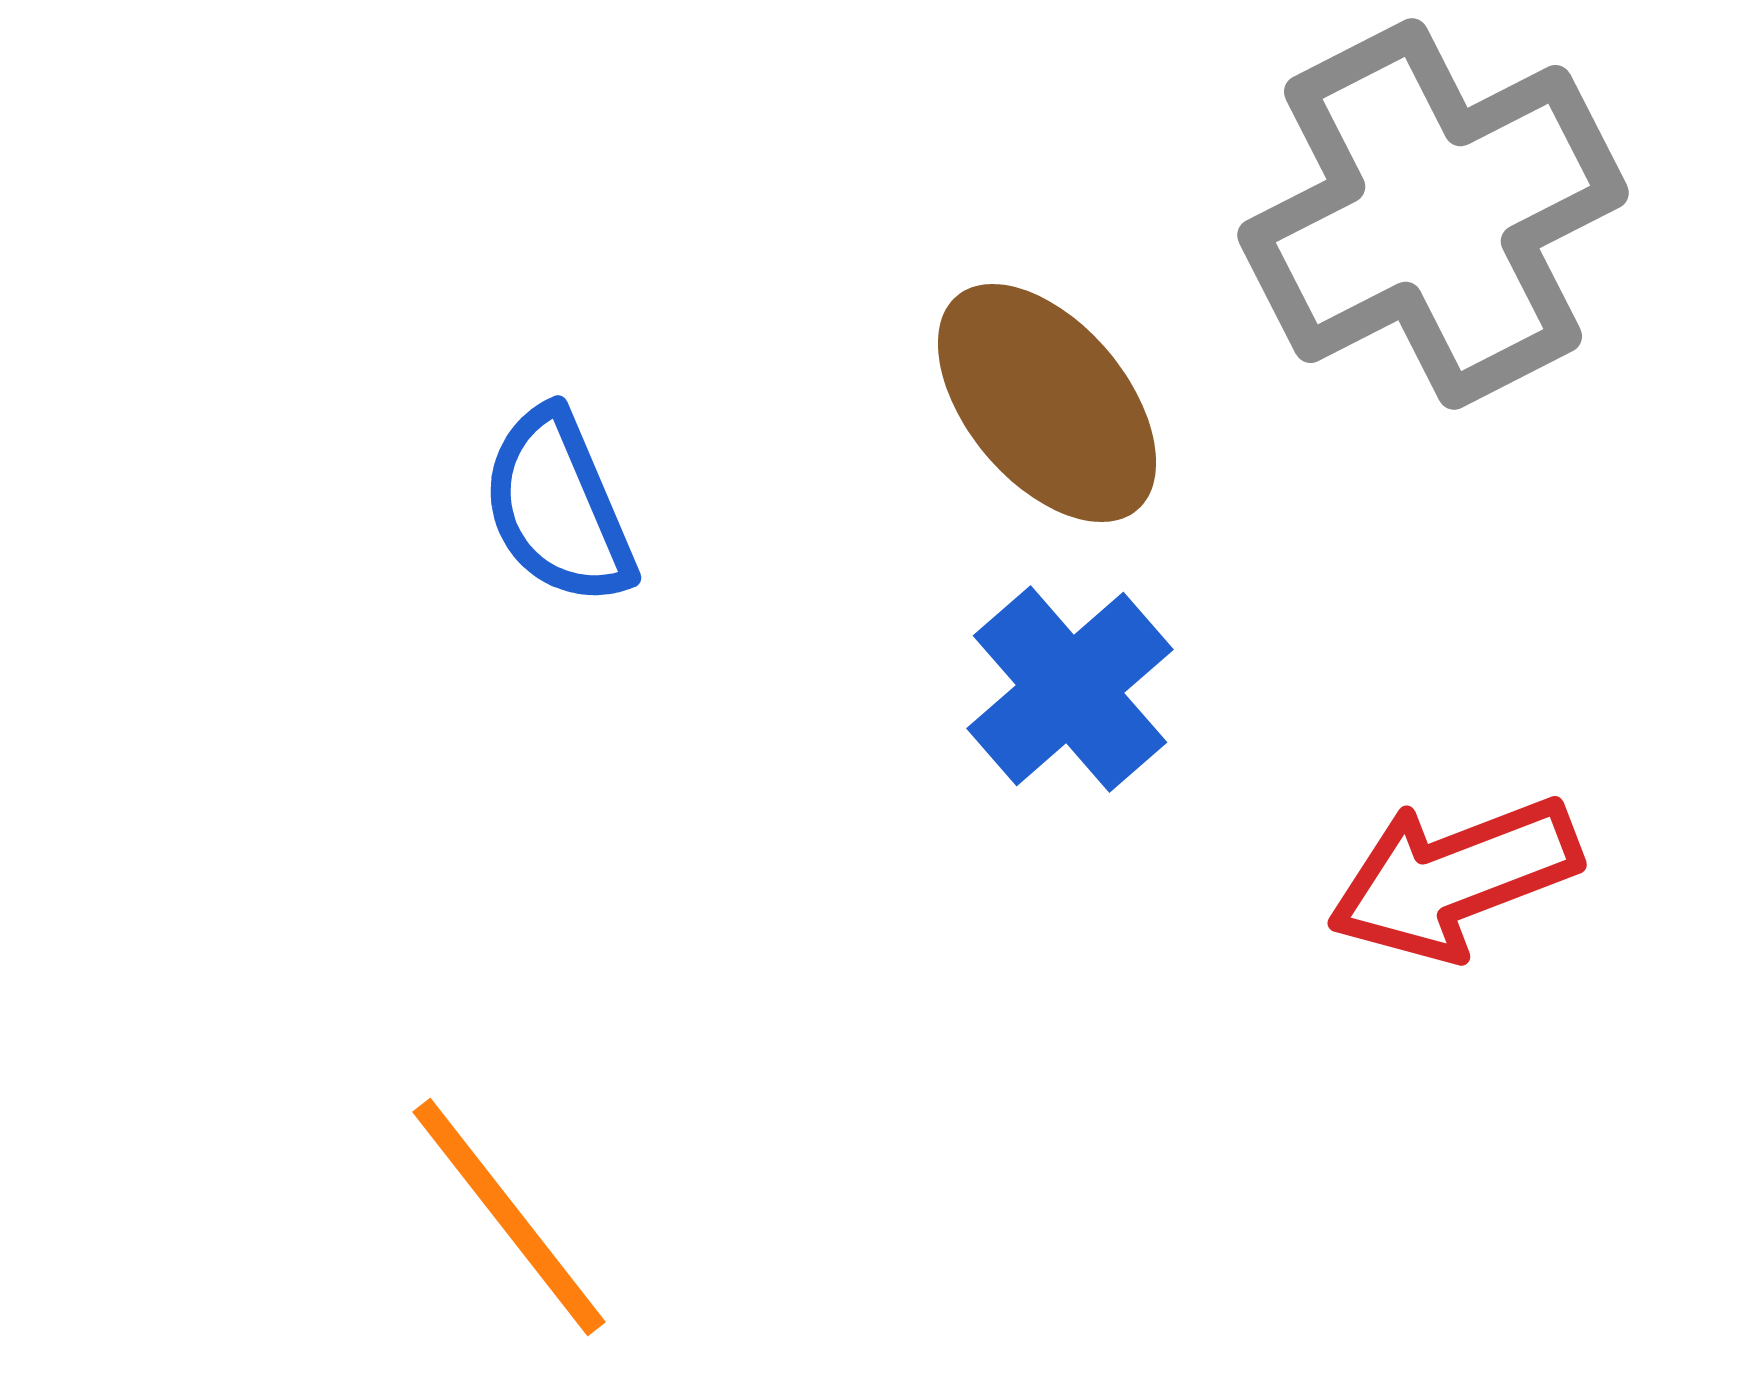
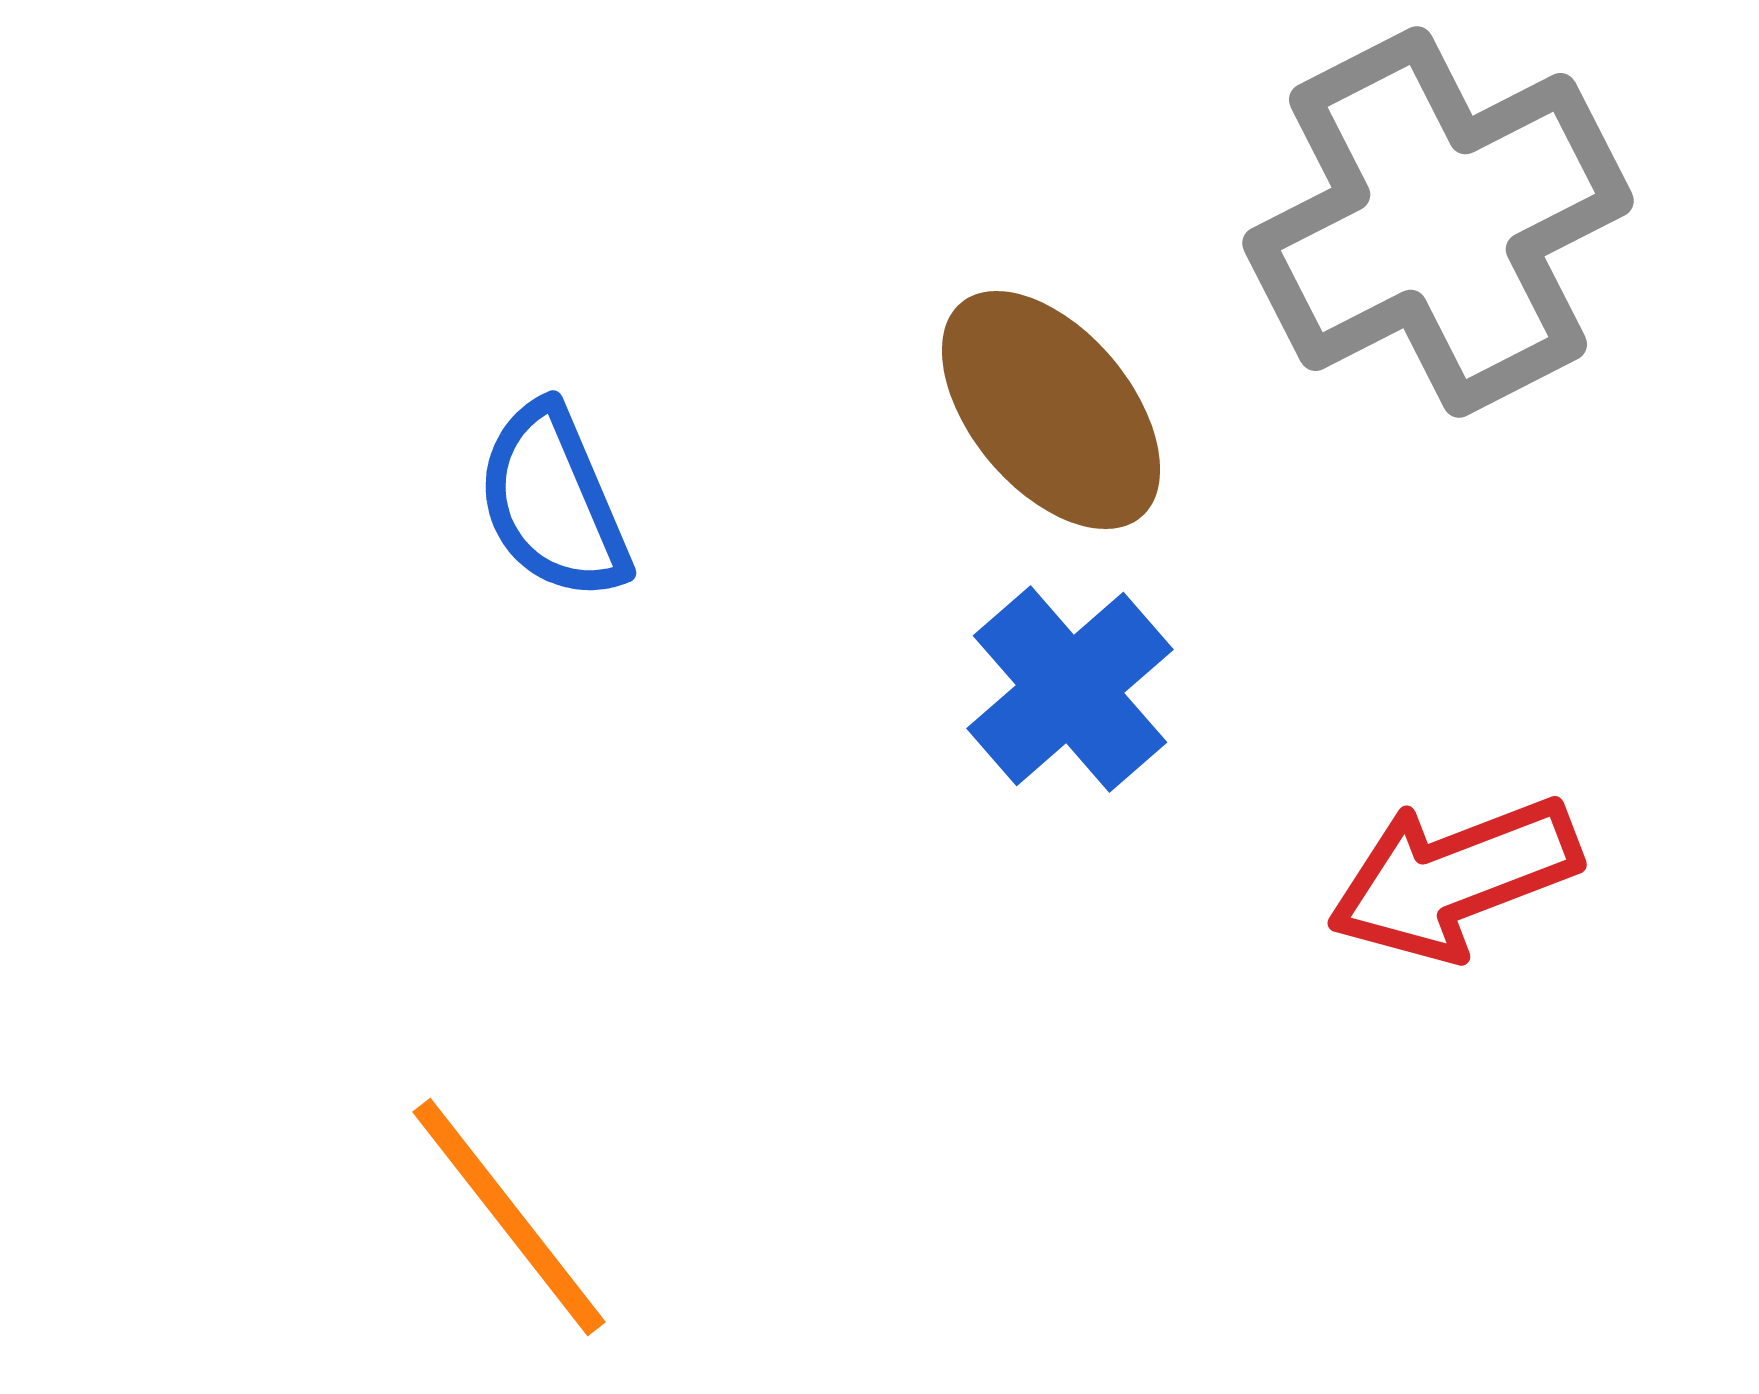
gray cross: moved 5 px right, 8 px down
brown ellipse: moved 4 px right, 7 px down
blue semicircle: moved 5 px left, 5 px up
